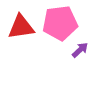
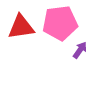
purple arrow: rotated 12 degrees counterclockwise
